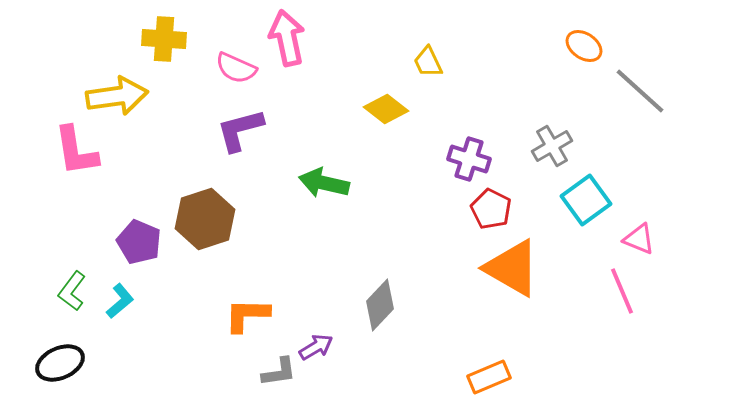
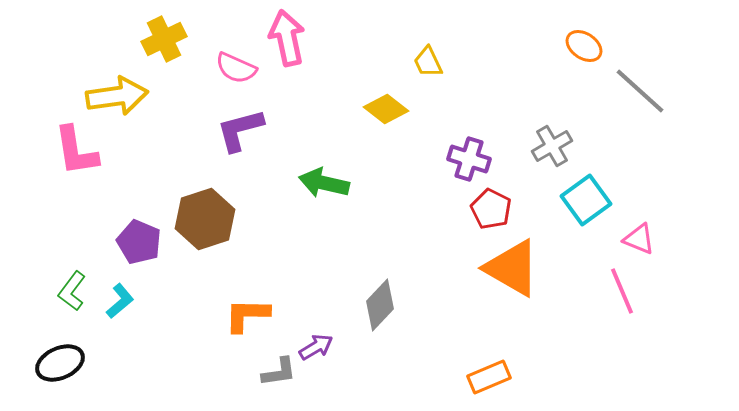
yellow cross: rotated 30 degrees counterclockwise
